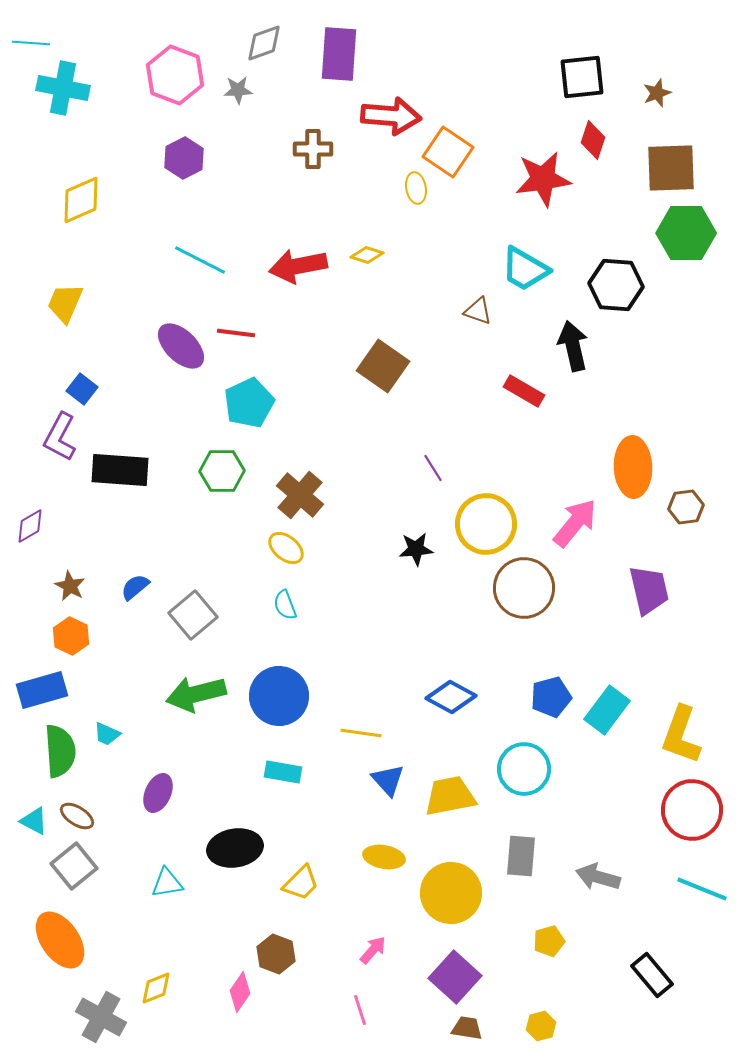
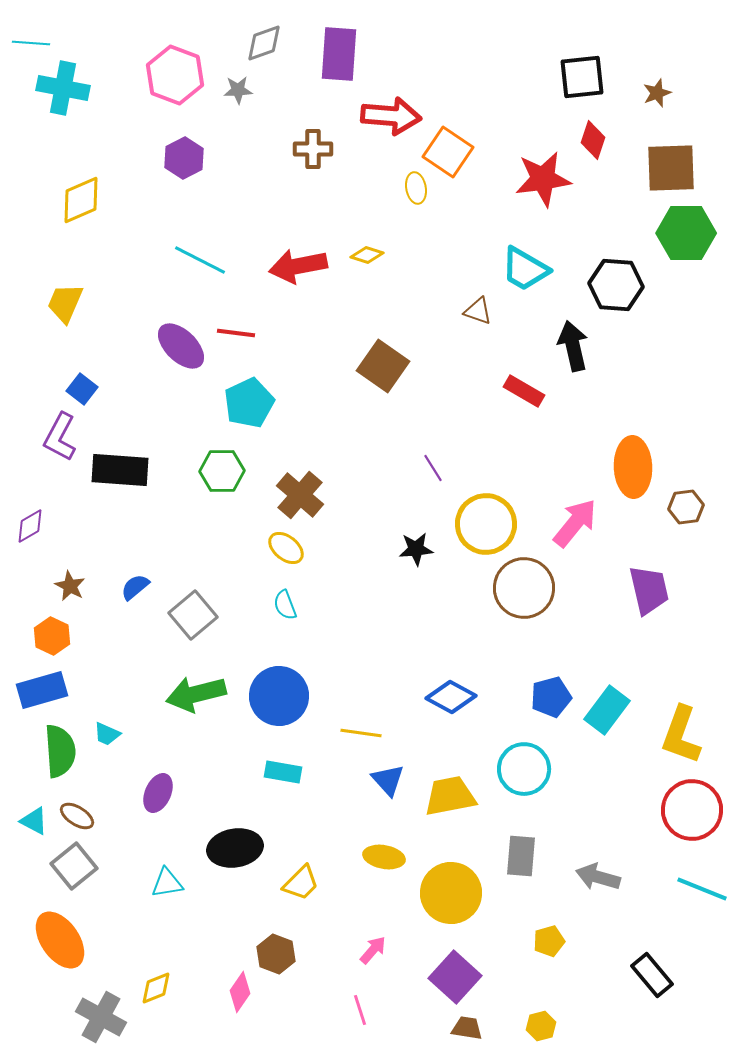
orange hexagon at (71, 636): moved 19 px left
